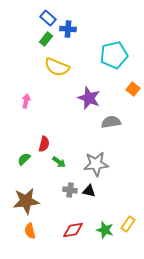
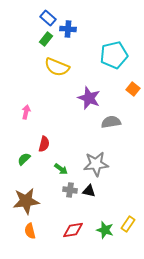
pink arrow: moved 11 px down
green arrow: moved 2 px right, 7 px down
